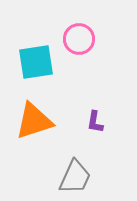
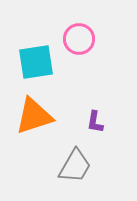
orange triangle: moved 5 px up
gray trapezoid: moved 11 px up; rotated 6 degrees clockwise
